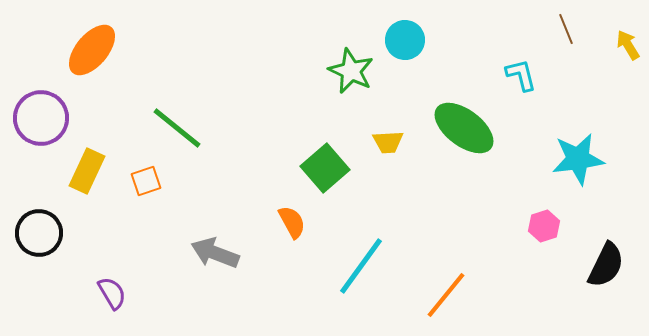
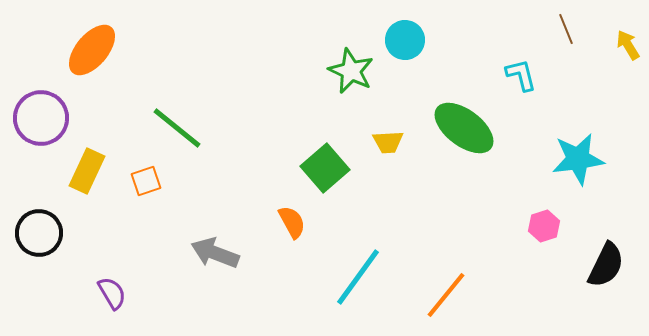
cyan line: moved 3 px left, 11 px down
